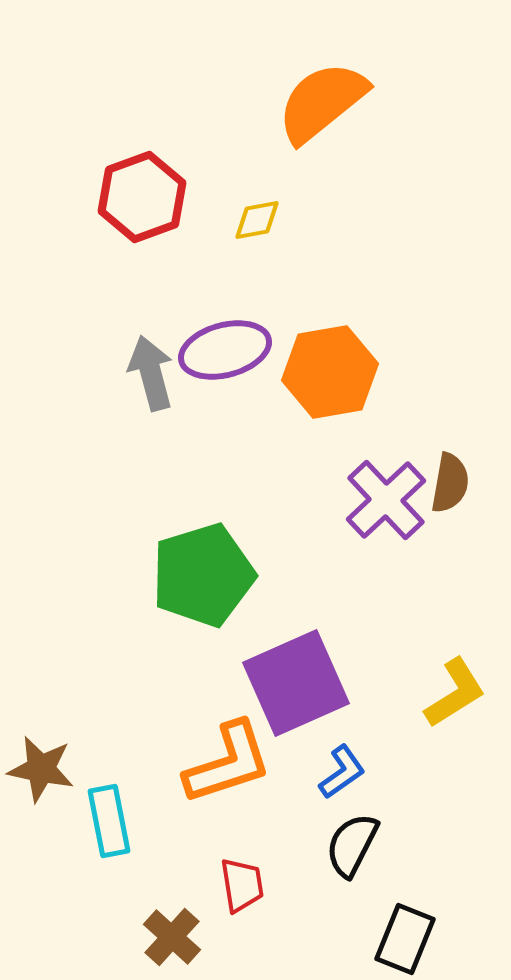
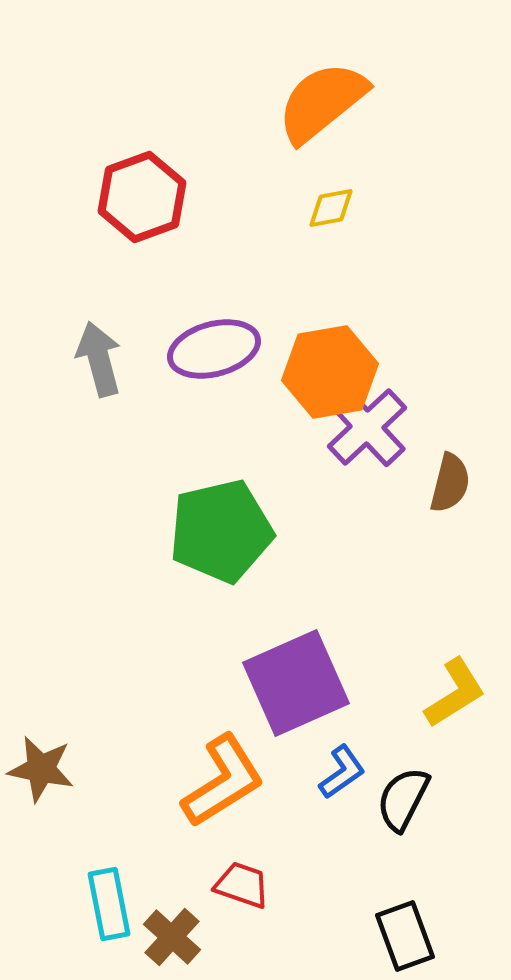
yellow diamond: moved 74 px right, 12 px up
purple ellipse: moved 11 px left, 1 px up
gray arrow: moved 52 px left, 14 px up
brown semicircle: rotated 4 degrees clockwise
purple cross: moved 19 px left, 73 px up
green pentagon: moved 18 px right, 44 px up; rotated 4 degrees clockwise
orange L-shape: moved 5 px left, 18 px down; rotated 14 degrees counterclockwise
cyan rectangle: moved 83 px down
black semicircle: moved 51 px right, 46 px up
red trapezoid: rotated 62 degrees counterclockwise
black rectangle: moved 3 px up; rotated 42 degrees counterclockwise
